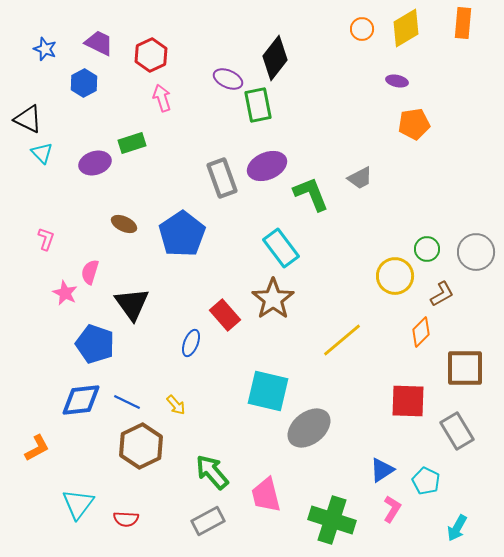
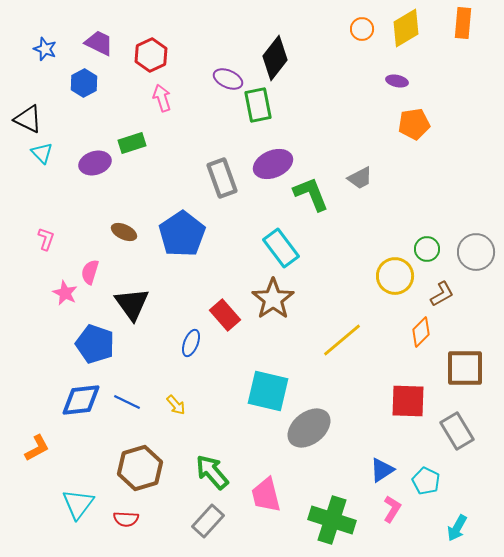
purple ellipse at (267, 166): moved 6 px right, 2 px up
brown ellipse at (124, 224): moved 8 px down
brown hexagon at (141, 446): moved 1 px left, 22 px down; rotated 9 degrees clockwise
gray rectangle at (208, 521): rotated 20 degrees counterclockwise
